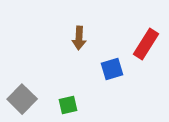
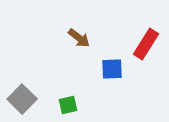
brown arrow: rotated 55 degrees counterclockwise
blue square: rotated 15 degrees clockwise
